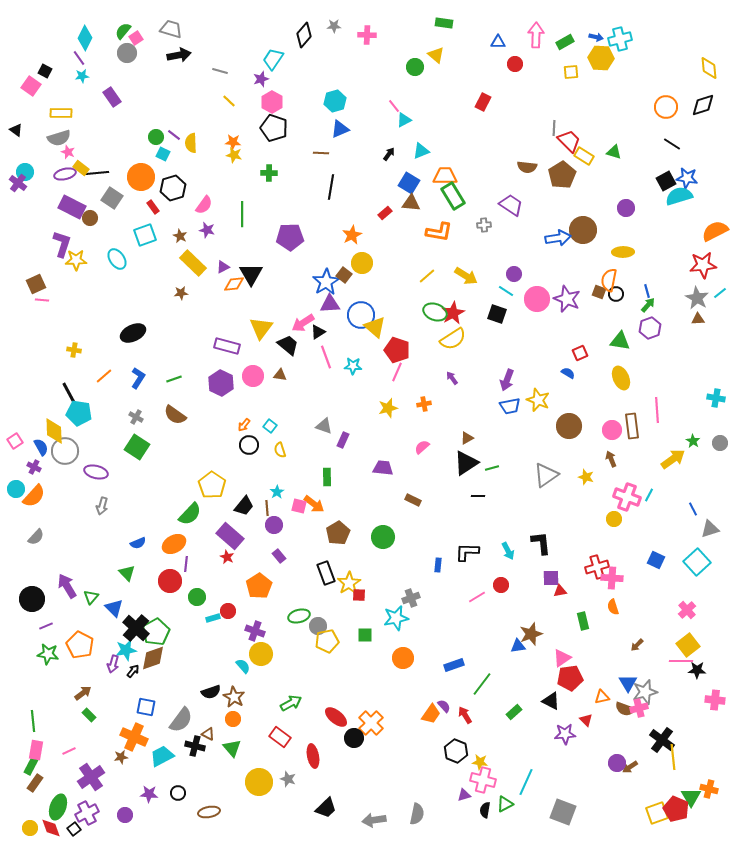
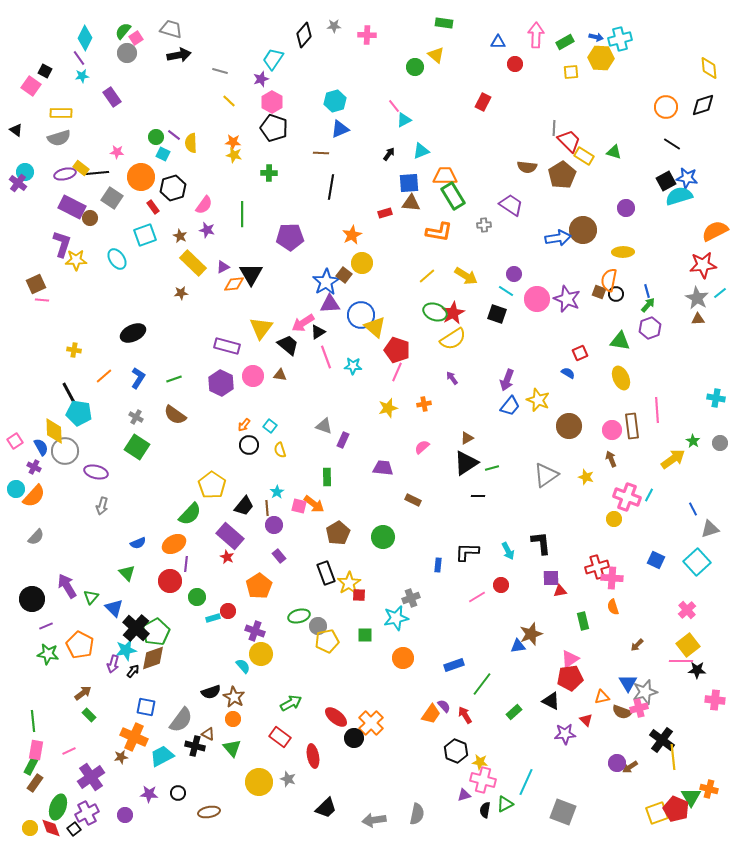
pink star at (68, 152): moved 49 px right; rotated 16 degrees counterclockwise
blue square at (409, 183): rotated 35 degrees counterclockwise
red rectangle at (385, 213): rotated 24 degrees clockwise
blue trapezoid at (510, 406): rotated 40 degrees counterclockwise
pink triangle at (562, 658): moved 8 px right, 1 px down
brown semicircle at (625, 709): moved 3 px left, 3 px down
